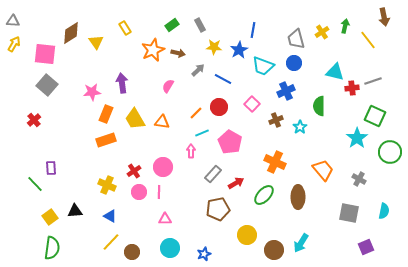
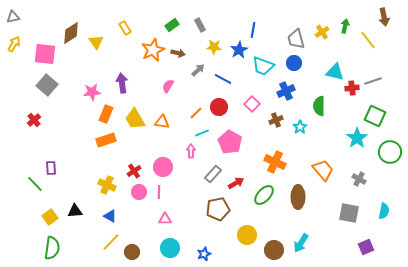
gray triangle at (13, 21): moved 4 px up; rotated 16 degrees counterclockwise
